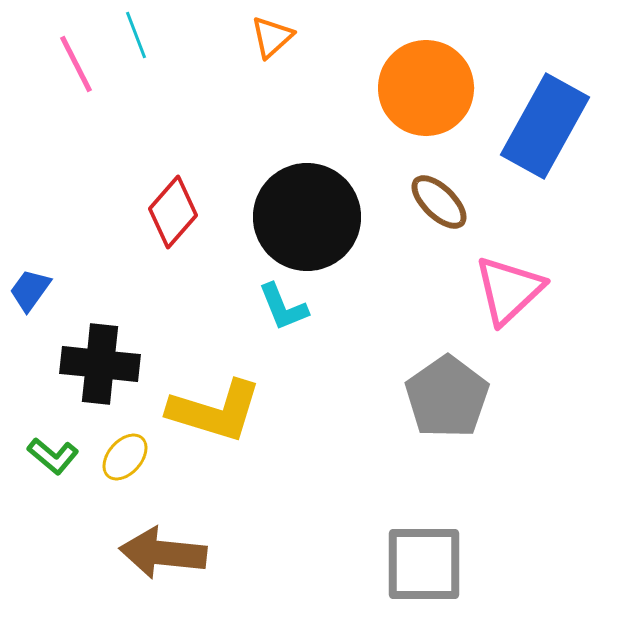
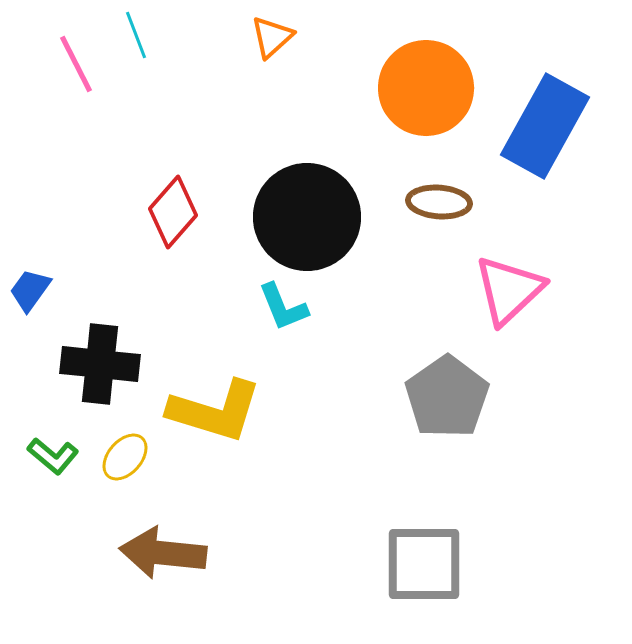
brown ellipse: rotated 40 degrees counterclockwise
